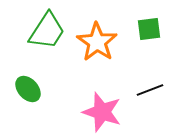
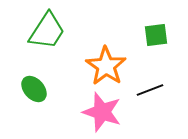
green square: moved 7 px right, 6 px down
orange star: moved 9 px right, 24 px down
green ellipse: moved 6 px right
